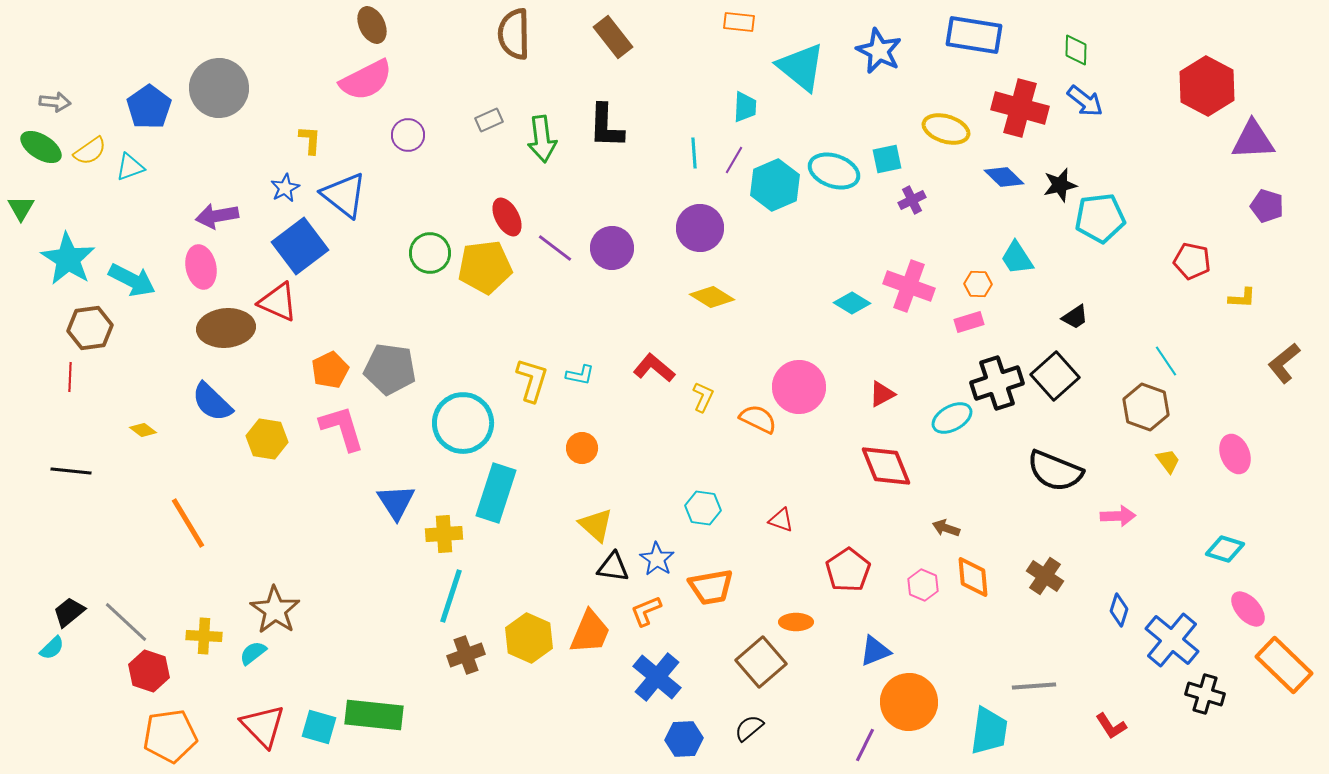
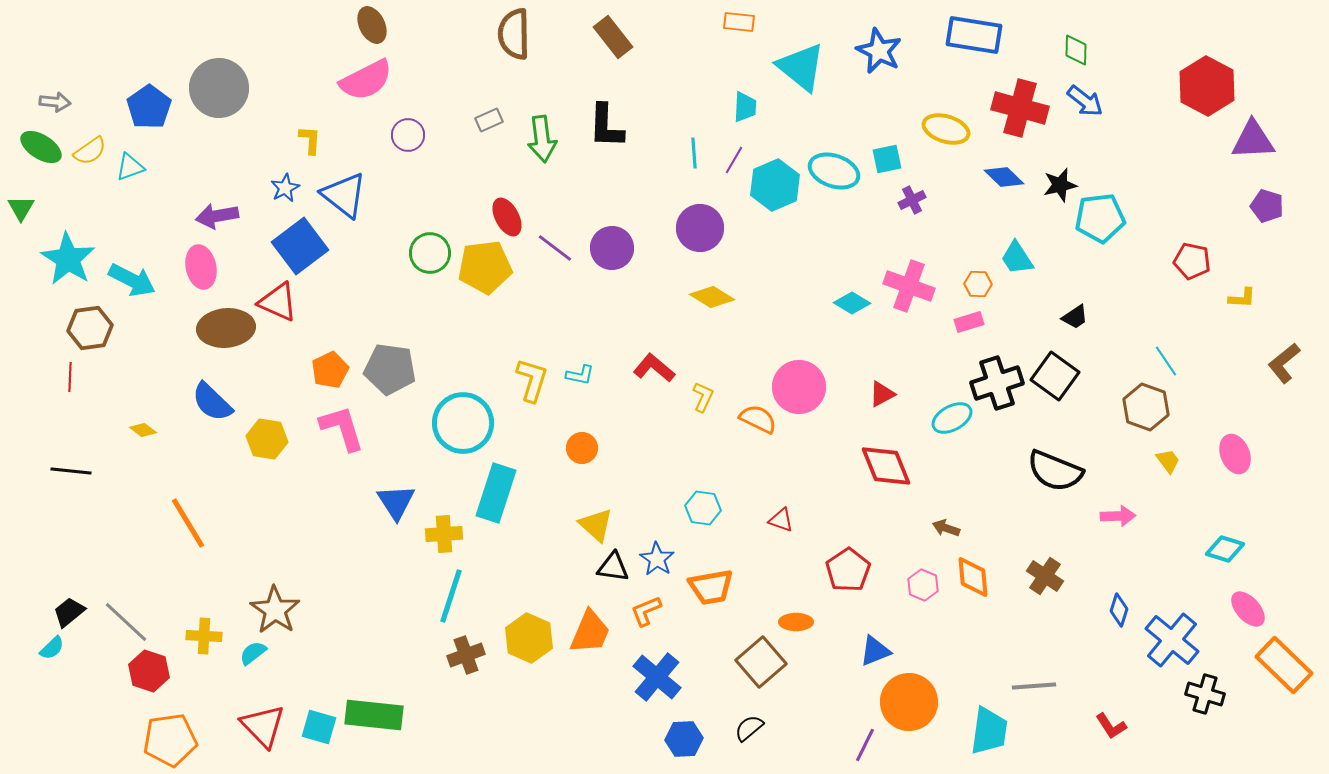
black square at (1055, 376): rotated 12 degrees counterclockwise
orange pentagon at (170, 736): moved 4 px down
